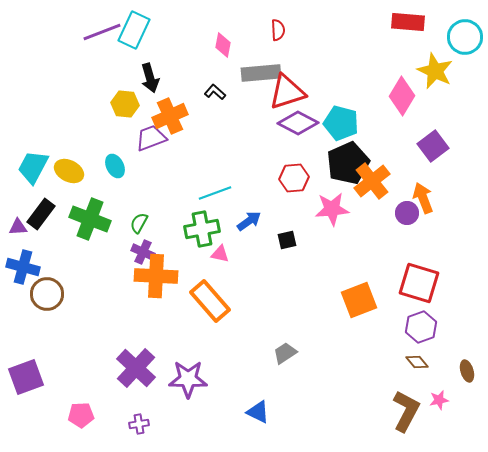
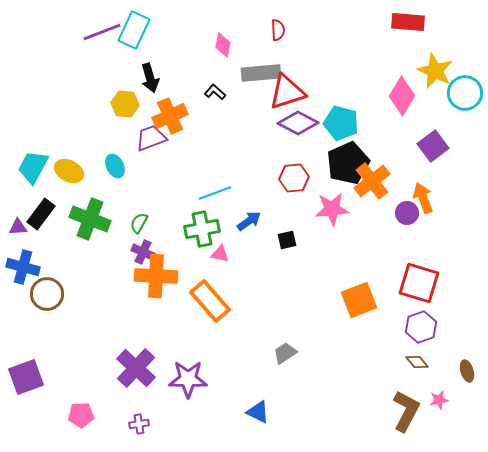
cyan circle at (465, 37): moved 56 px down
